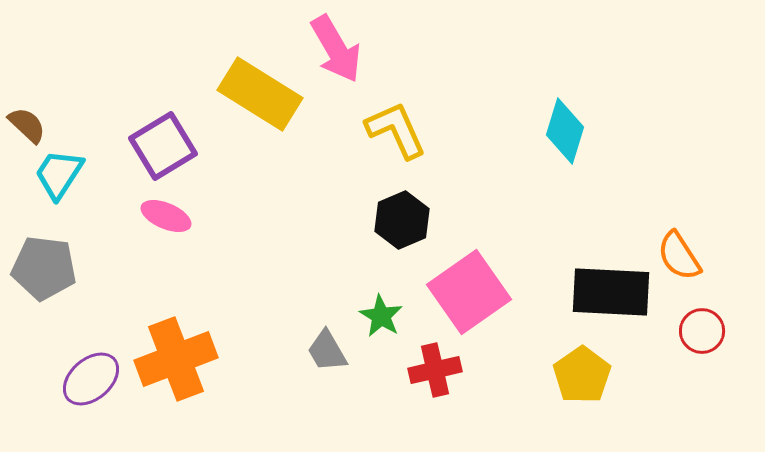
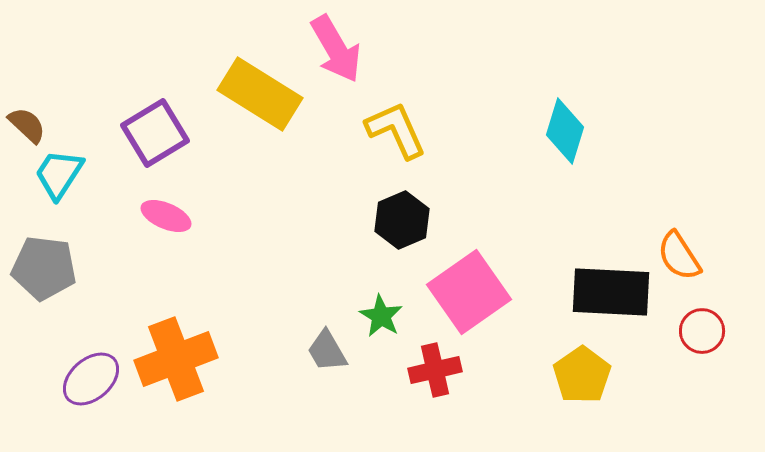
purple square: moved 8 px left, 13 px up
